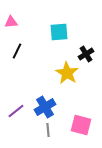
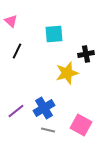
pink triangle: moved 1 px up; rotated 48 degrees clockwise
cyan square: moved 5 px left, 2 px down
black cross: rotated 21 degrees clockwise
yellow star: rotated 25 degrees clockwise
blue cross: moved 1 px left, 1 px down
pink square: rotated 15 degrees clockwise
gray line: rotated 72 degrees counterclockwise
